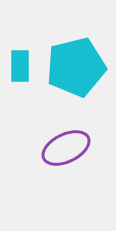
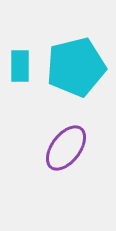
purple ellipse: rotated 27 degrees counterclockwise
